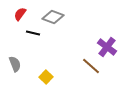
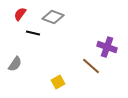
purple cross: rotated 18 degrees counterclockwise
gray semicircle: rotated 56 degrees clockwise
yellow square: moved 12 px right, 5 px down; rotated 16 degrees clockwise
